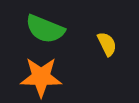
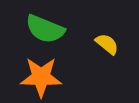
yellow semicircle: rotated 25 degrees counterclockwise
